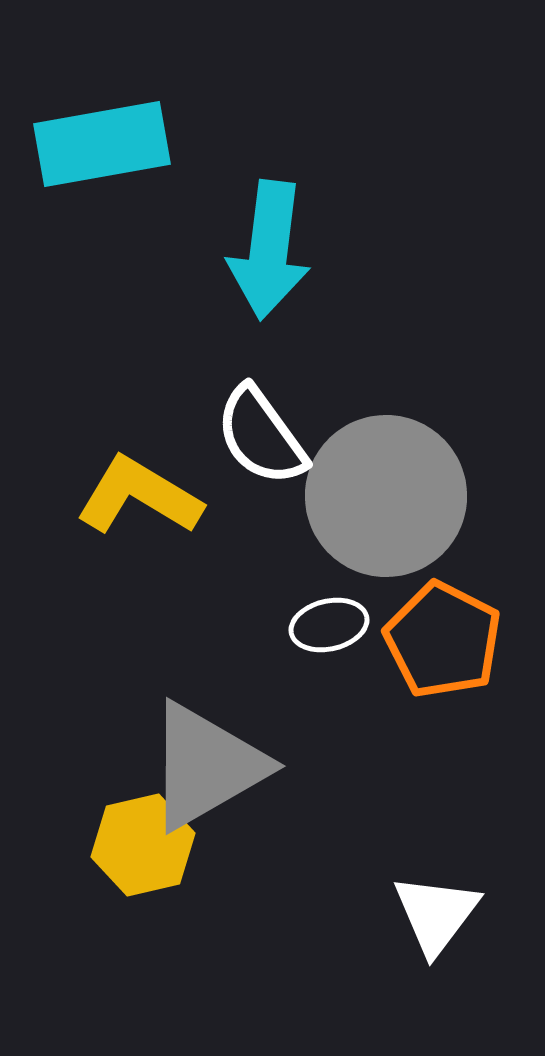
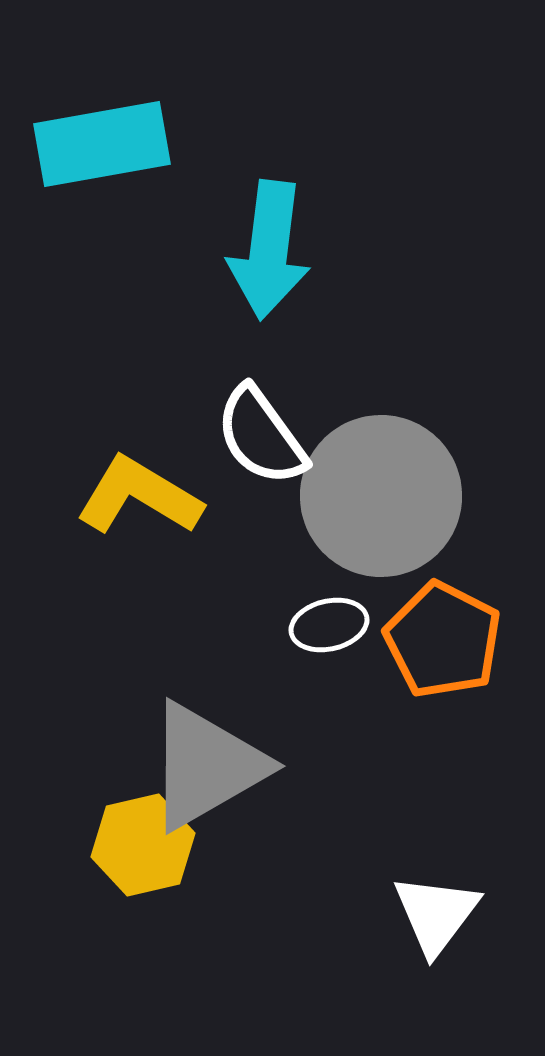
gray circle: moved 5 px left
